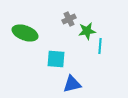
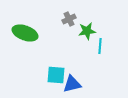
cyan square: moved 16 px down
